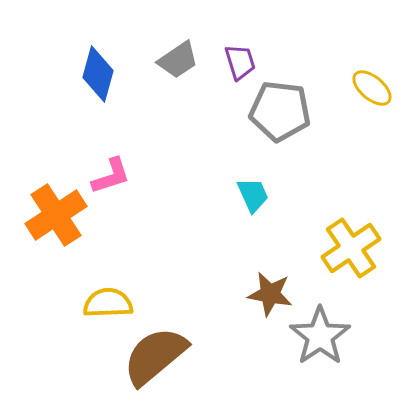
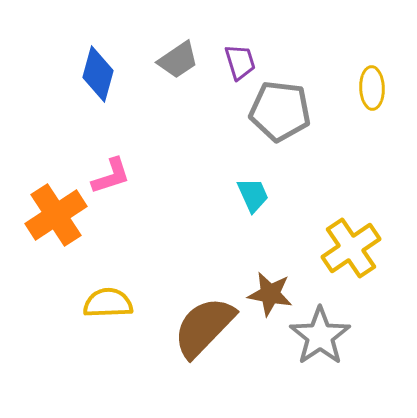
yellow ellipse: rotated 48 degrees clockwise
brown semicircle: moved 49 px right, 29 px up; rotated 6 degrees counterclockwise
